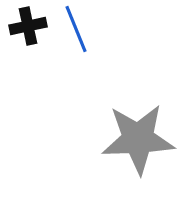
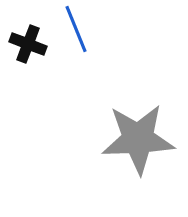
black cross: moved 18 px down; rotated 33 degrees clockwise
